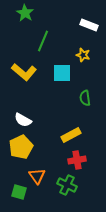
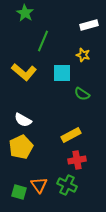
white rectangle: rotated 36 degrees counterclockwise
green semicircle: moved 3 px left, 4 px up; rotated 49 degrees counterclockwise
orange triangle: moved 2 px right, 9 px down
